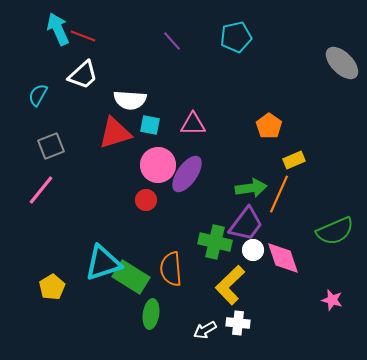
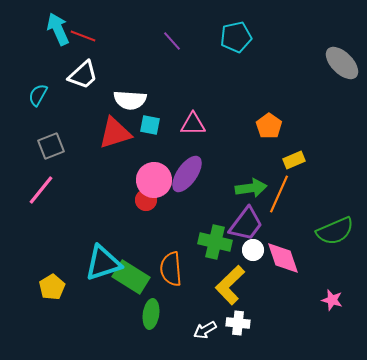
pink circle: moved 4 px left, 15 px down
